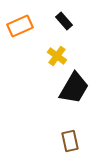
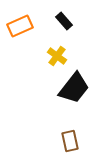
black trapezoid: rotated 8 degrees clockwise
